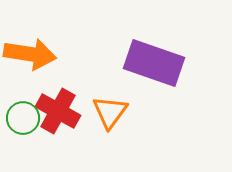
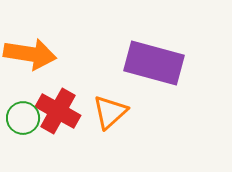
purple rectangle: rotated 4 degrees counterclockwise
orange triangle: rotated 12 degrees clockwise
